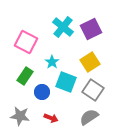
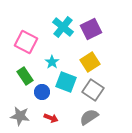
green rectangle: rotated 66 degrees counterclockwise
